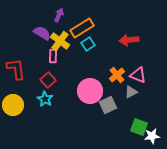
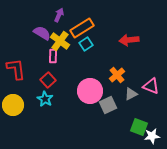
cyan square: moved 2 px left
pink triangle: moved 13 px right, 11 px down
gray triangle: moved 2 px down
